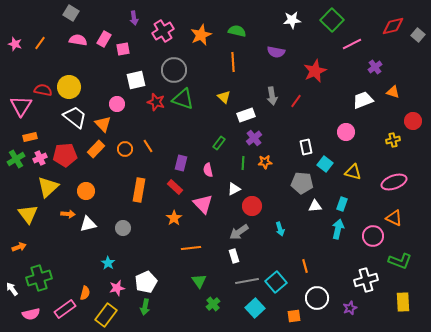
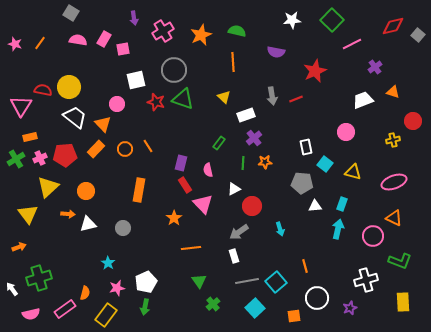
red line at (296, 101): moved 2 px up; rotated 32 degrees clockwise
red rectangle at (175, 187): moved 10 px right, 2 px up; rotated 14 degrees clockwise
